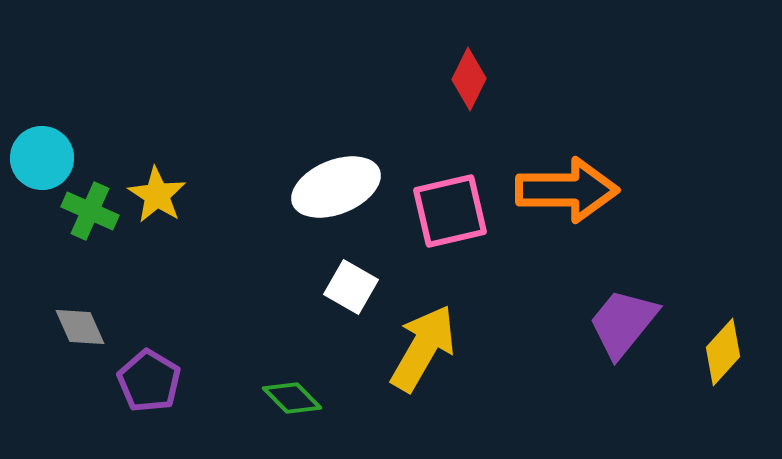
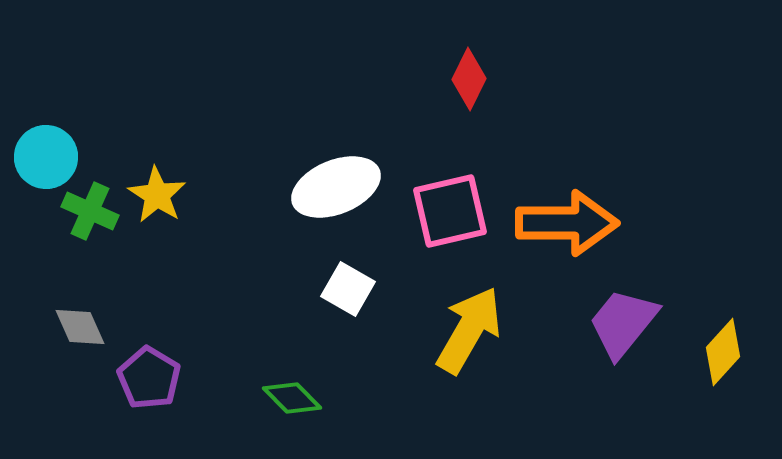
cyan circle: moved 4 px right, 1 px up
orange arrow: moved 33 px down
white square: moved 3 px left, 2 px down
yellow arrow: moved 46 px right, 18 px up
purple pentagon: moved 3 px up
